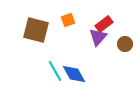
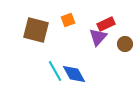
red rectangle: moved 2 px right; rotated 12 degrees clockwise
